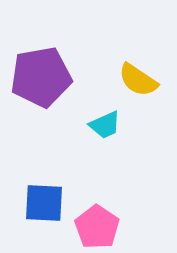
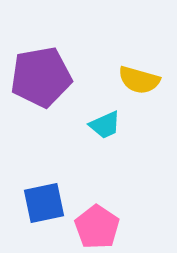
yellow semicircle: moved 1 px right; rotated 18 degrees counterclockwise
blue square: rotated 15 degrees counterclockwise
